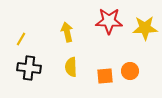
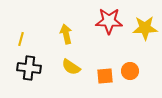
yellow arrow: moved 1 px left, 2 px down
yellow line: rotated 16 degrees counterclockwise
yellow semicircle: rotated 54 degrees counterclockwise
